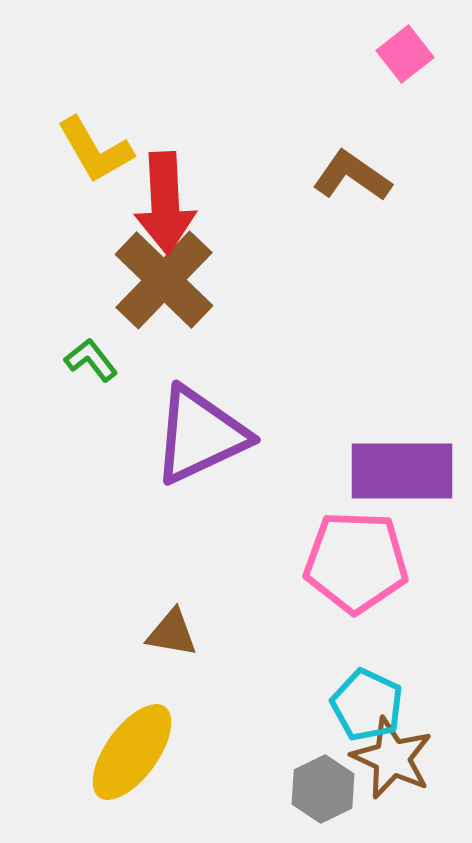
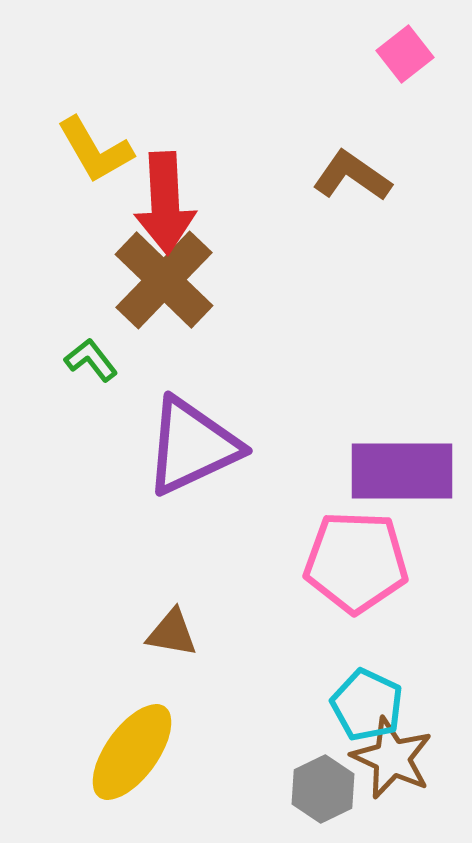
purple triangle: moved 8 px left, 11 px down
